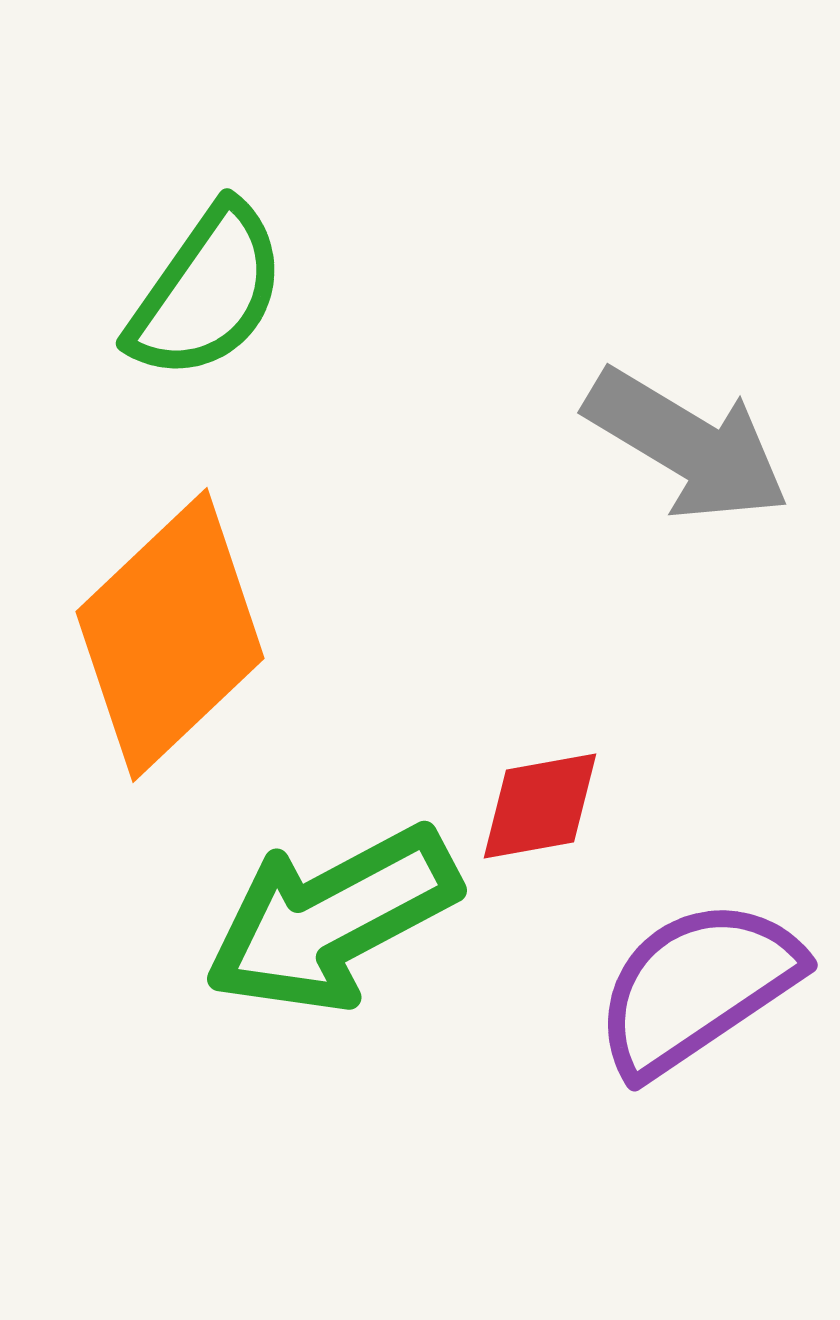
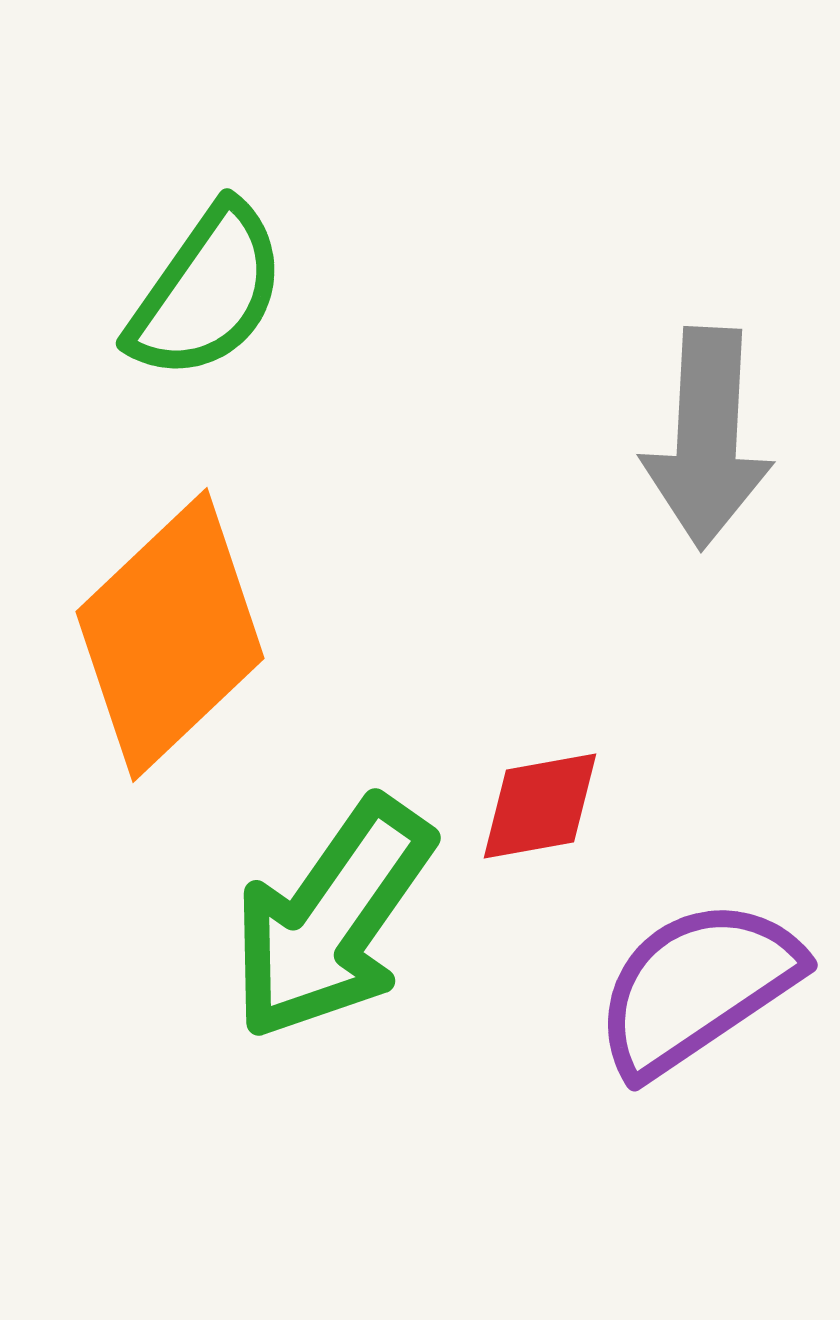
gray arrow: moved 20 px right, 7 px up; rotated 62 degrees clockwise
green arrow: rotated 27 degrees counterclockwise
